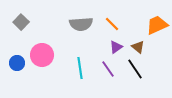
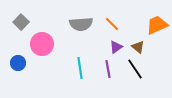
pink circle: moved 11 px up
blue circle: moved 1 px right
purple line: rotated 24 degrees clockwise
